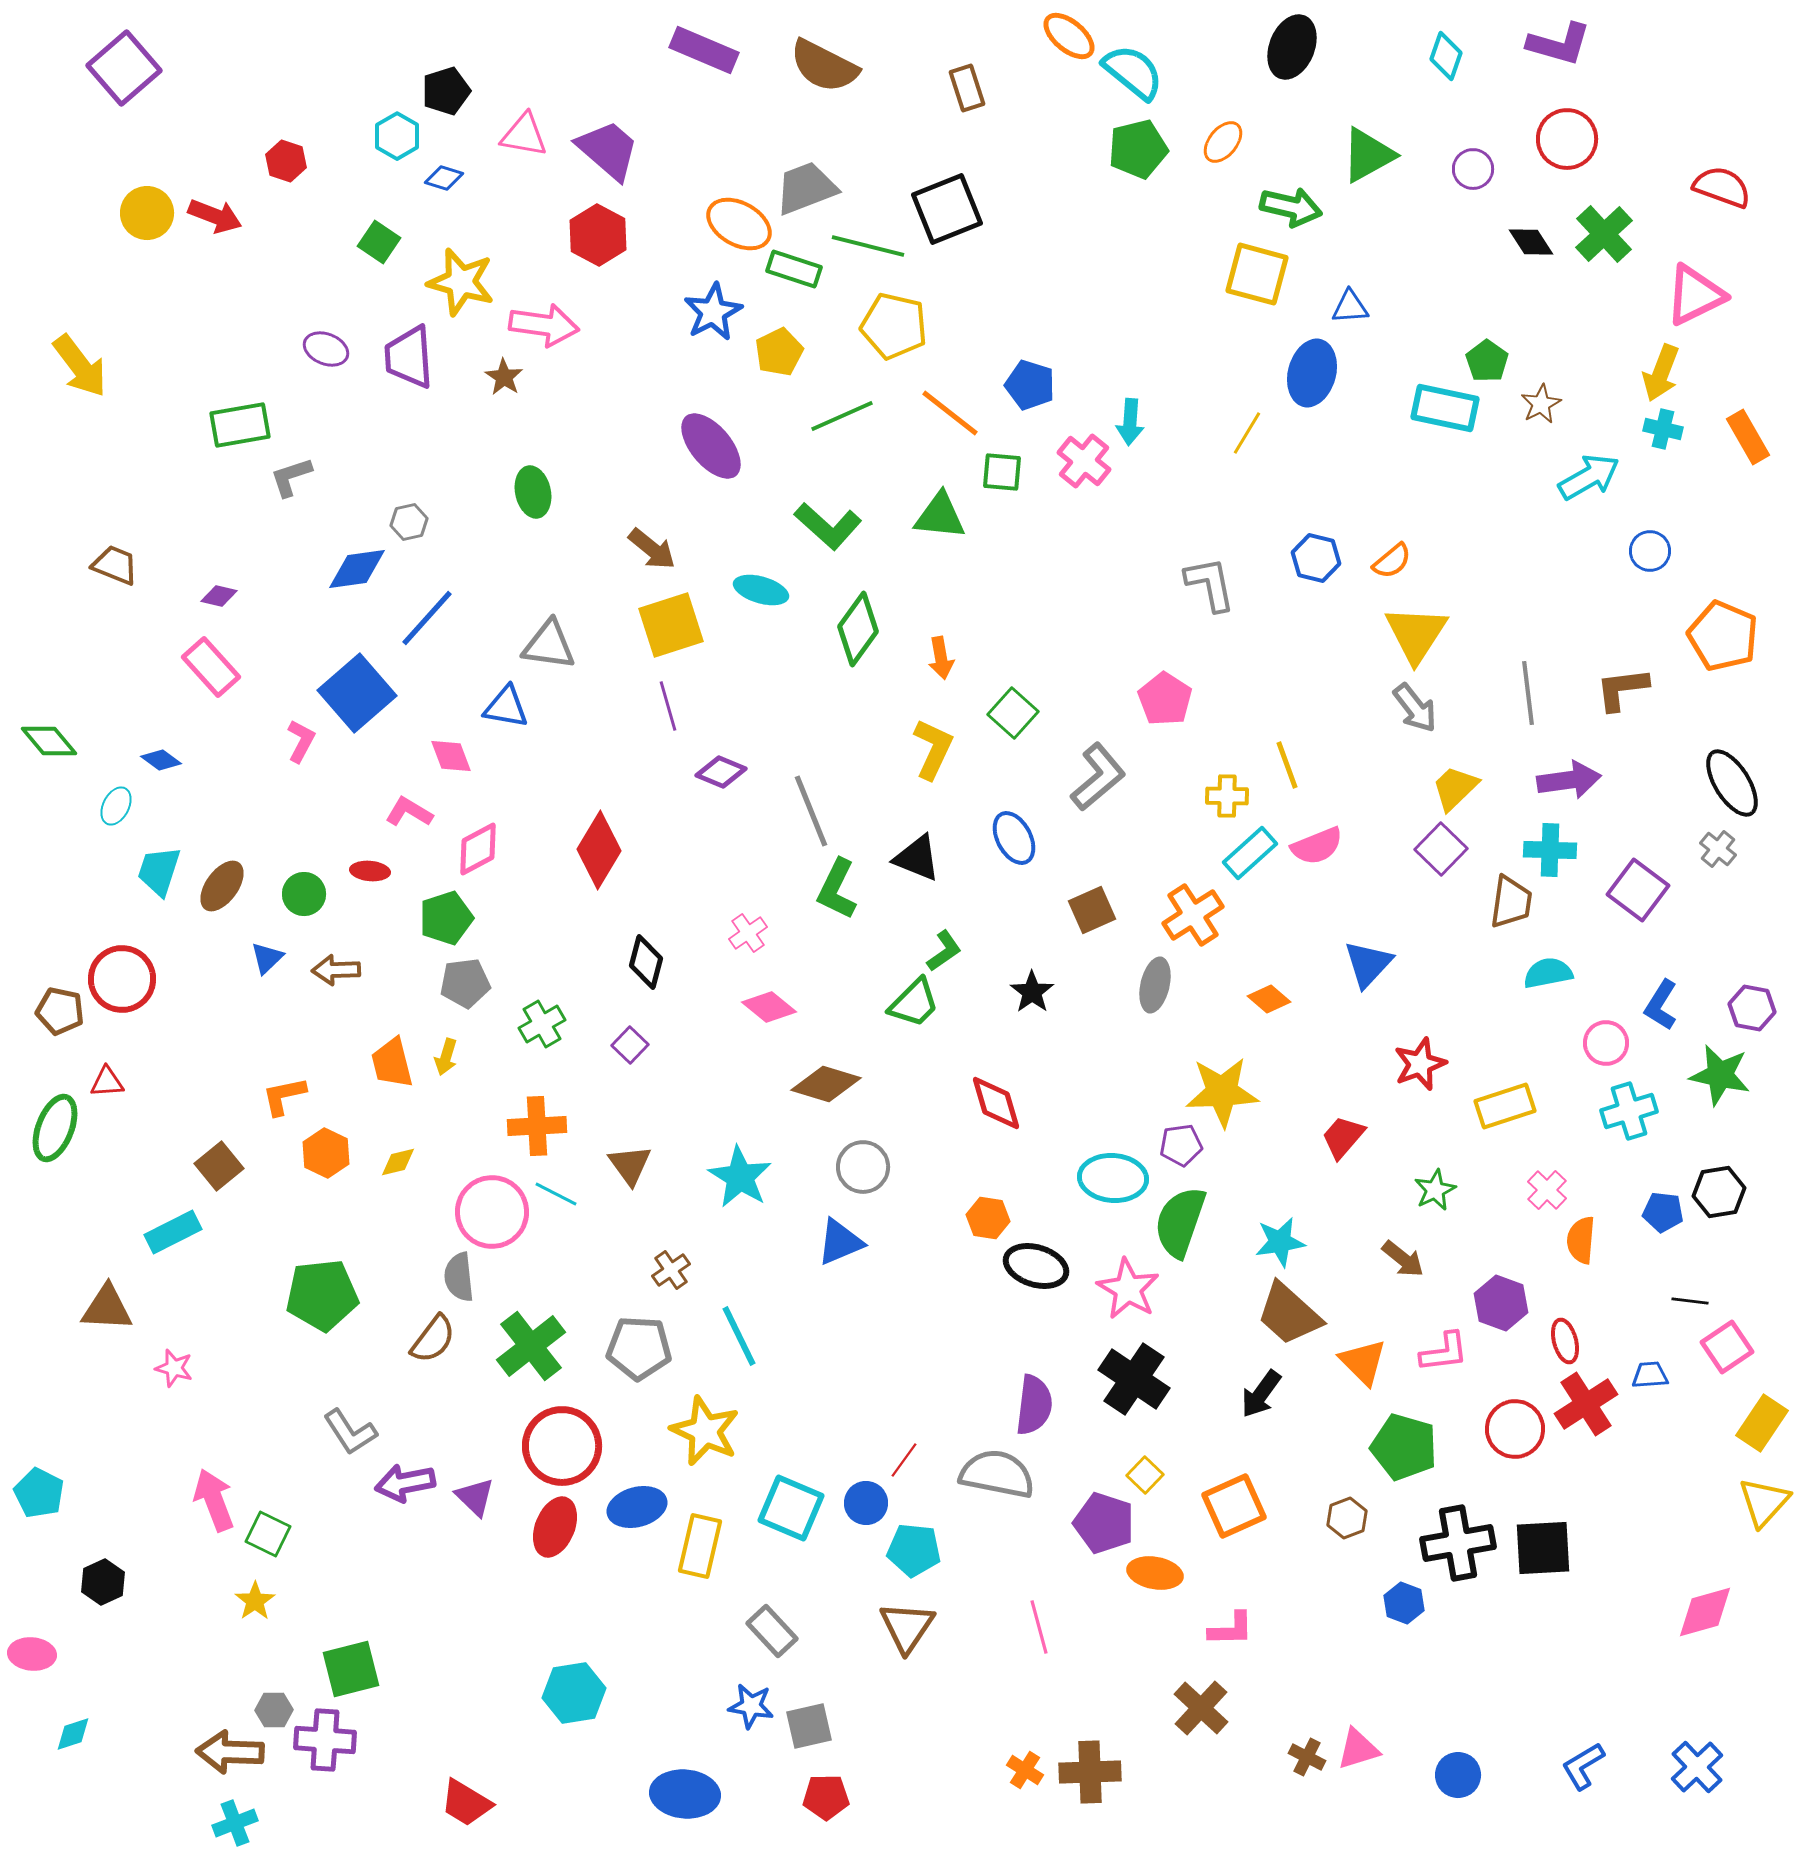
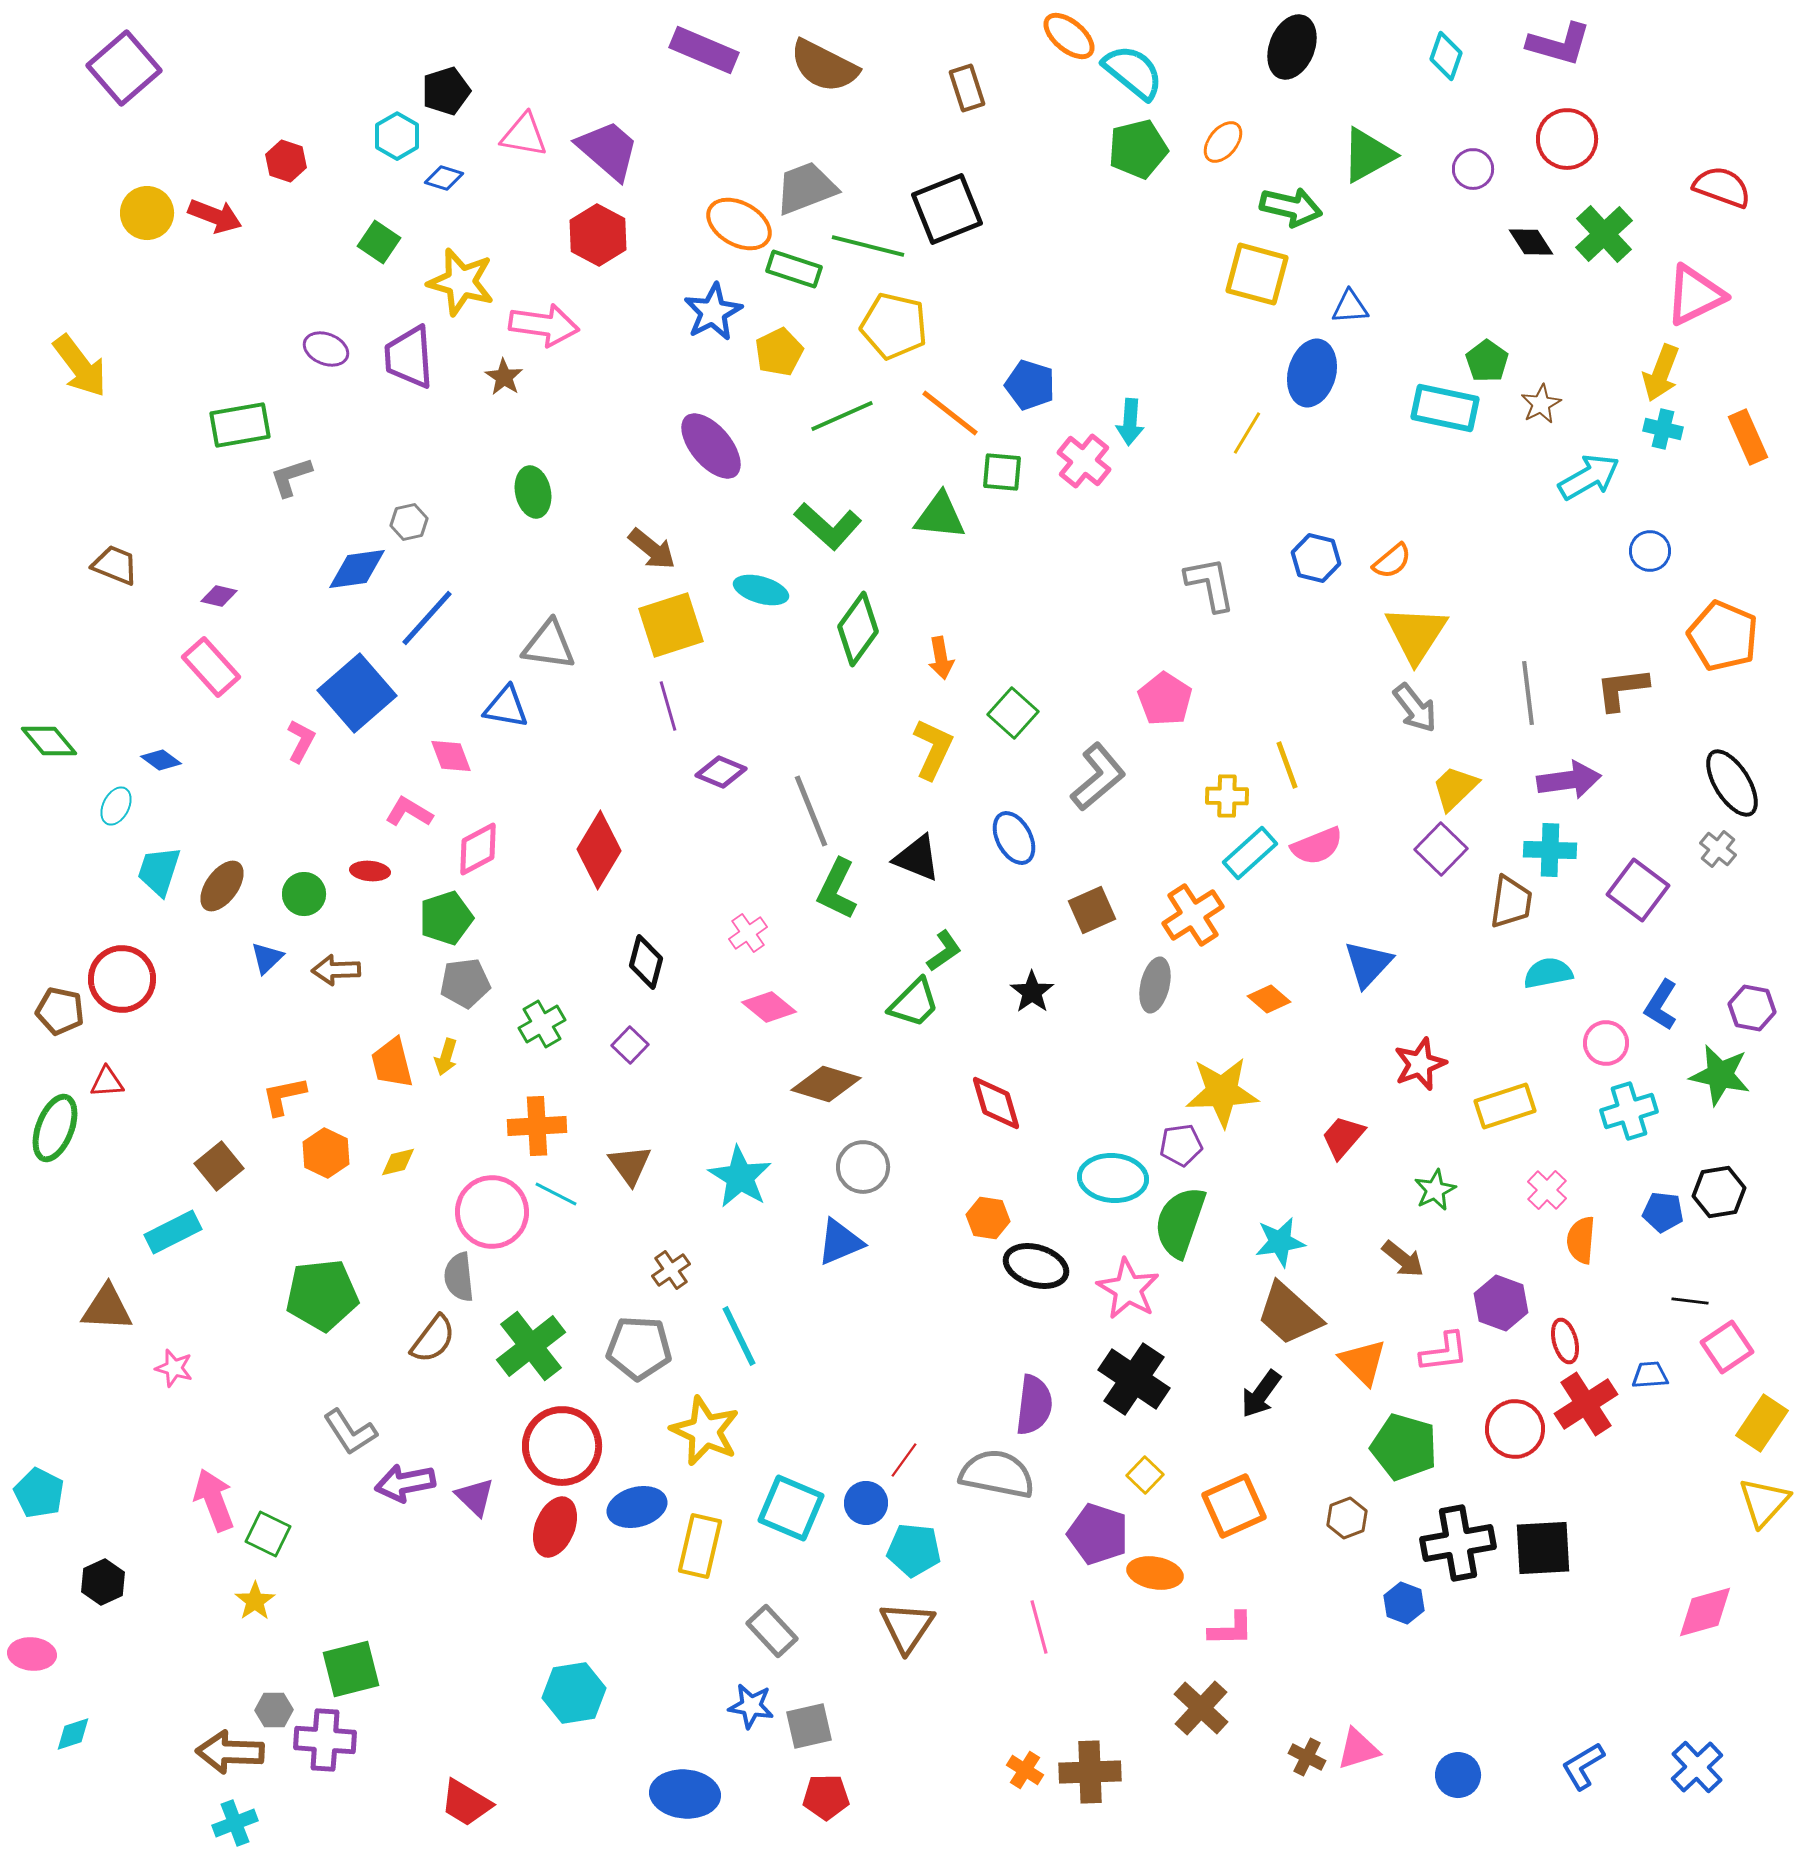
orange rectangle at (1748, 437): rotated 6 degrees clockwise
purple pentagon at (1104, 1523): moved 6 px left, 11 px down
